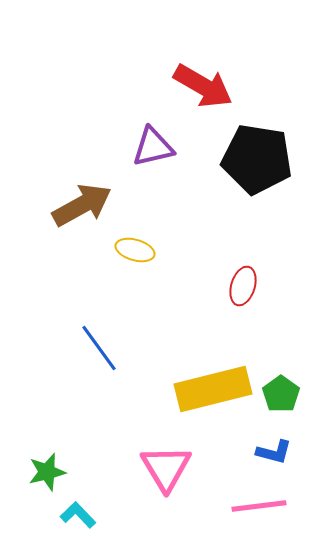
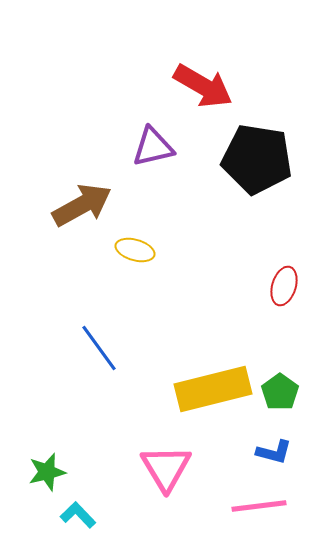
red ellipse: moved 41 px right
green pentagon: moved 1 px left, 2 px up
